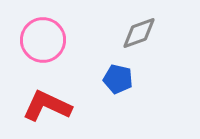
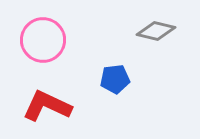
gray diamond: moved 17 px right, 2 px up; rotated 33 degrees clockwise
blue pentagon: moved 3 px left; rotated 20 degrees counterclockwise
